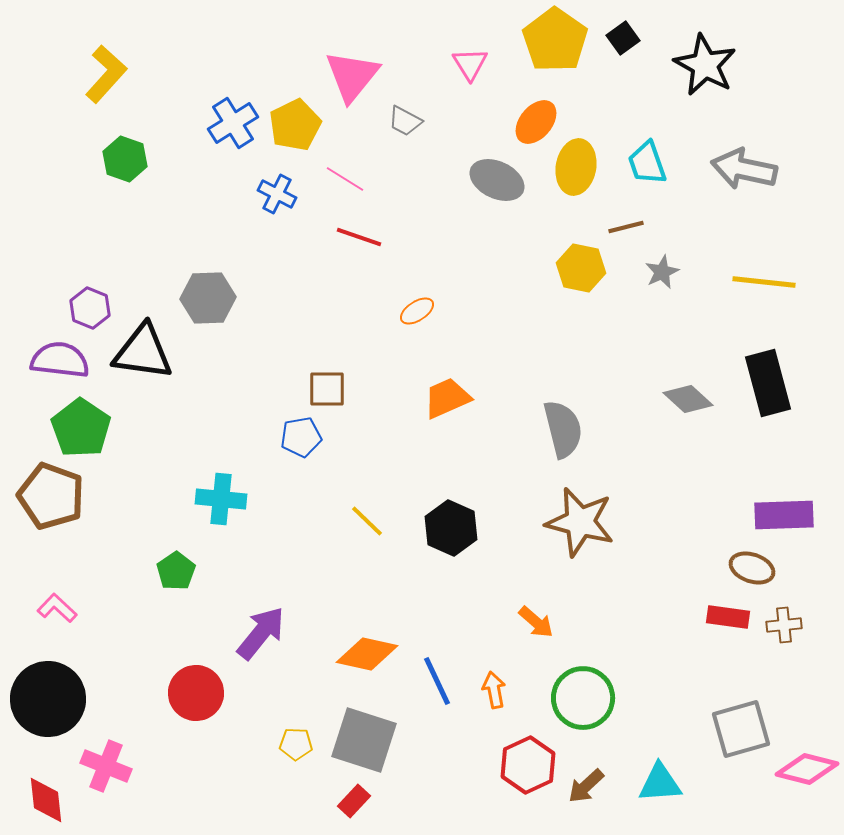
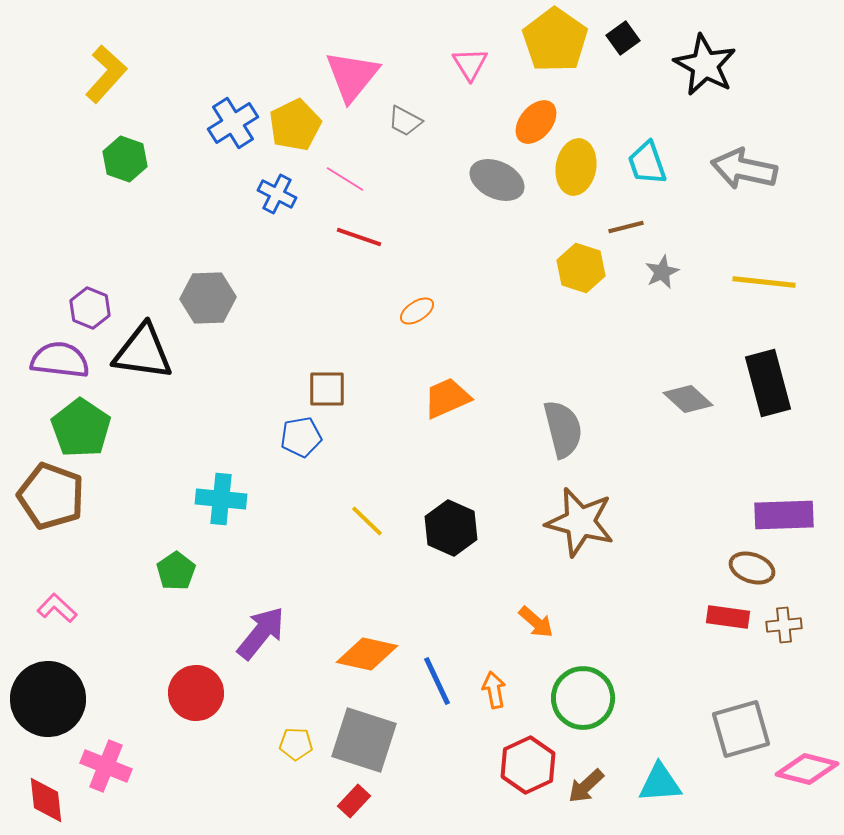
yellow hexagon at (581, 268): rotated 6 degrees clockwise
